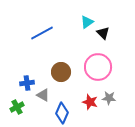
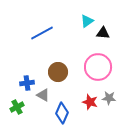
cyan triangle: moved 1 px up
black triangle: rotated 40 degrees counterclockwise
brown circle: moved 3 px left
